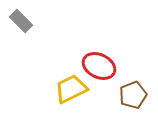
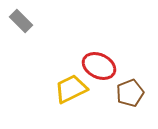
brown pentagon: moved 3 px left, 2 px up
